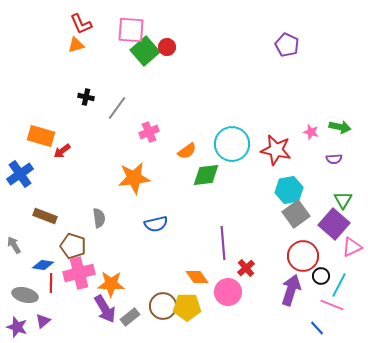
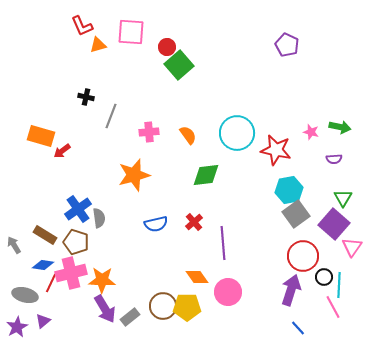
red L-shape at (81, 24): moved 1 px right, 2 px down
pink square at (131, 30): moved 2 px down
orange triangle at (76, 45): moved 22 px right
green square at (145, 51): moved 34 px right, 14 px down
gray line at (117, 108): moved 6 px left, 8 px down; rotated 15 degrees counterclockwise
pink cross at (149, 132): rotated 18 degrees clockwise
cyan circle at (232, 144): moved 5 px right, 11 px up
orange semicircle at (187, 151): moved 1 px right, 16 px up; rotated 90 degrees counterclockwise
blue cross at (20, 174): moved 58 px right, 35 px down
orange star at (134, 178): moved 3 px up; rotated 8 degrees counterclockwise
green triangle at (343, 200): moved 2 px up
brown rectangle at (45, 216): moved 19 px down; rotated 10 degrees clockwise
brown pentagon at (73, 246): moved 3 px right, 4 px up
pink triangle at (352, 247): rotated 30 degrees counterclockwise
red cross at (246, 268): moved 52 px left, 46 px up
pink cross at (79, 273): moved 8 px left
black circle at (321, 276): moved 3 px right, 1 px down
red line at (51, 283): rotated 24 degrees clockwise
orange star at (111, 284): moved 9 px left, 4 px up
cyan line at (339, 285): rotated 25 degrees counterclockwise
pink line at (332, 305): moved 1 px right, 2 px down; rotated 40 degrees clockwise
purple star at (17, 327): rotated 25 degrees clockwise
blue line at (317, 328): moved 19 px left
